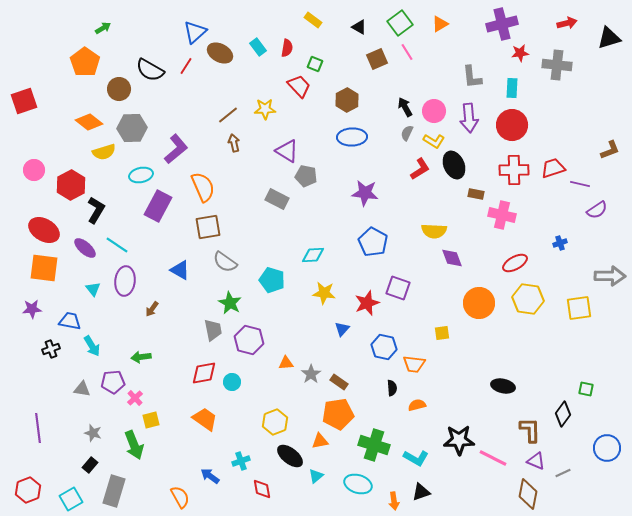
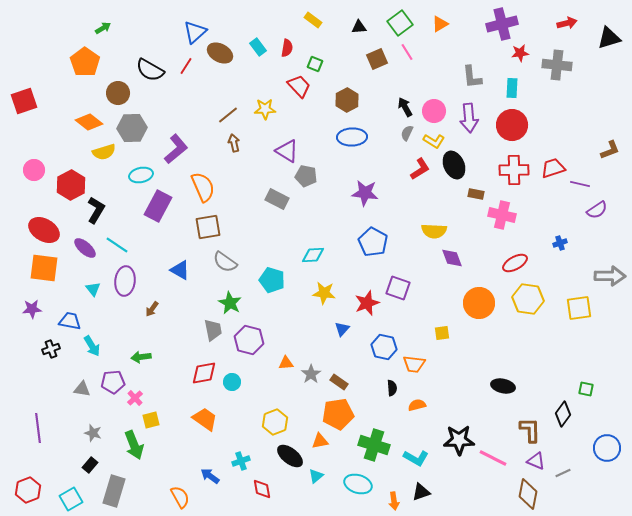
black triangle at (359, 27): rotated 35 degrees counterclockwise
brown circle at (119, 89): moved 1 px left, 4 px down
